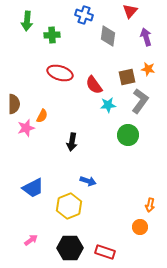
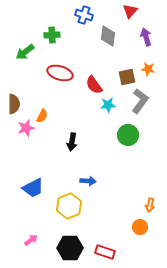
green arrow: moved 2 px left, 31 px down; rotated 48 degrees clockwise
blue arrow: rotated 14 degrees counterclockwise
